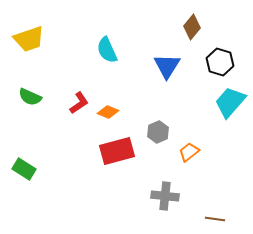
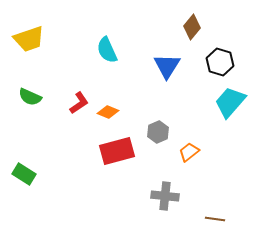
green rectangle: moved 5 px down
